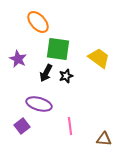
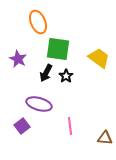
orange ellipse: rotated 20 degrees clockwise
black star: rotated 16 degrees counterclockwise
brown triangle: moved 1 px right, 1 px up
